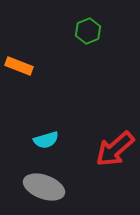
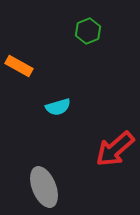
orange rectangle: rotated 8 degrees clockwise
cyan semicircle: moved 12 px right, 33 px up
gray ellipse: rotated 48 degrees clockwise
